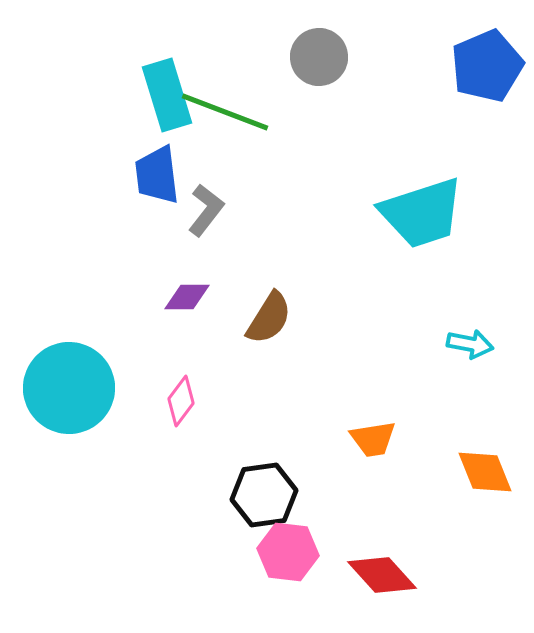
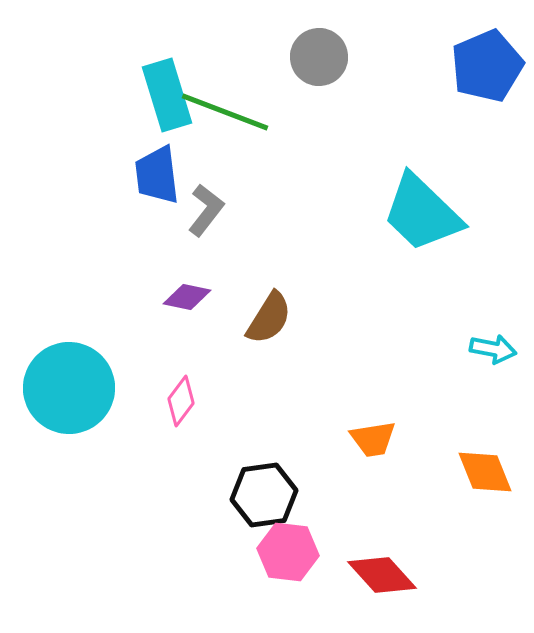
cyan trapezoid: rotated 62 degrees clockwise
purple diamond: rotated 12 degrees clockwise
cyan arrow: moved 23 px right, 5 px down
